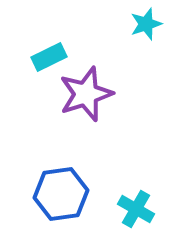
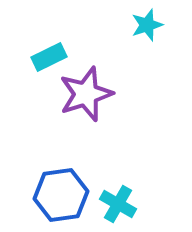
cyan star: moved 1 px right, 1 px down
blue hexagon: moved 1 px down
cyan cross: moved 18 px left, 5 px up
